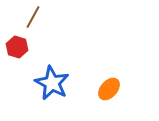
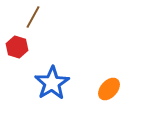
blue star: rotated 12 degrees clockwise
